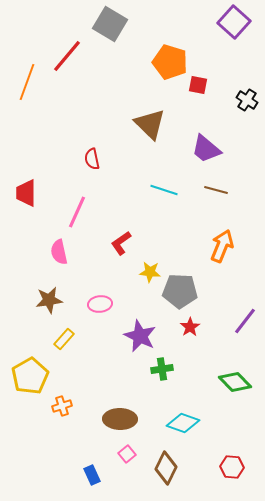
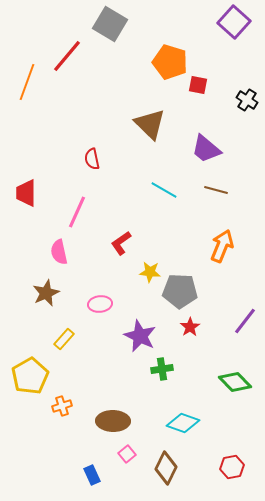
cyan line: rotated 12 degrees clockwise
brown star: moved 3 px left, 7 px up; rotated 16 degrees counterclockwise
brown ellipse: moved 7 px left, 2 px down
red hexagon: rotated 15 degrees counterclockwise
